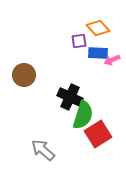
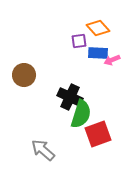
green semicircle: moved 2 px left, 1 px up
red square: rotated 12 degrees clockwise
